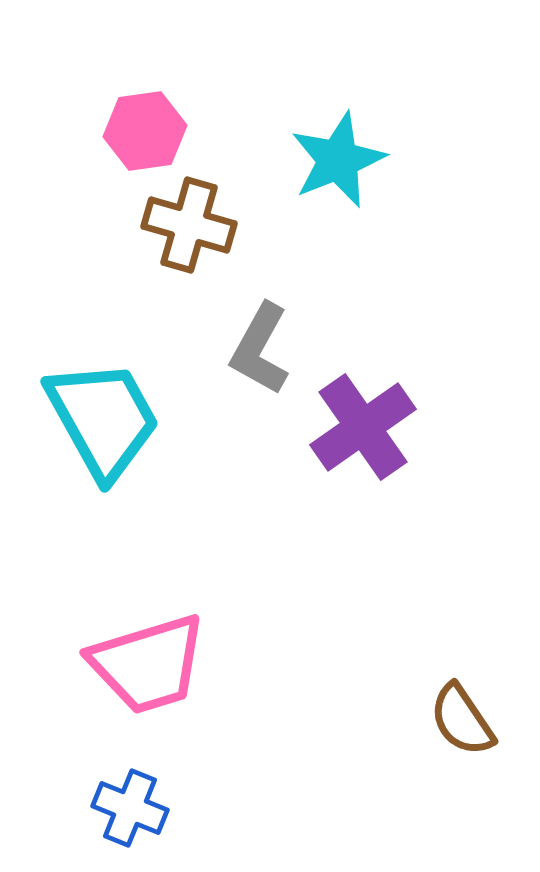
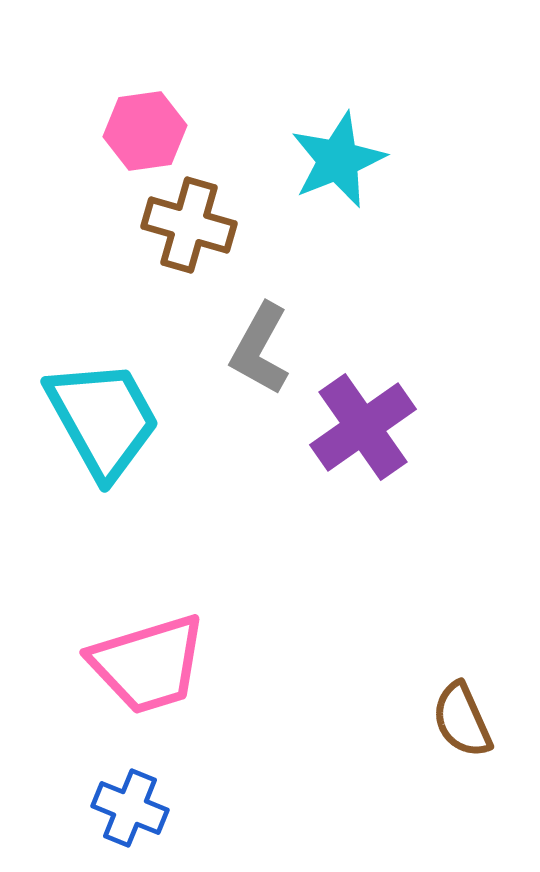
brown semicircle: rotated 10 degrees clockwise
